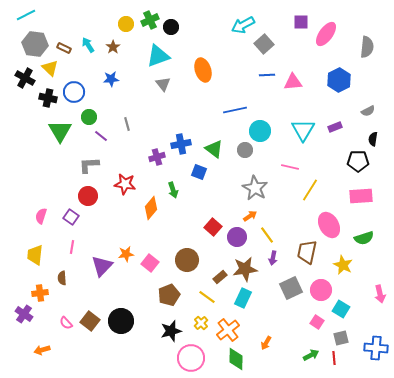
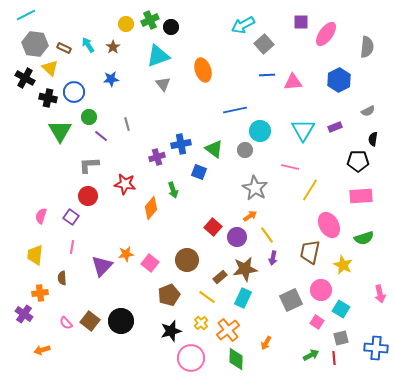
brown trapezoid at (307, 252): moved 3 px right
gray square at (291, 288): moved 12 px down
